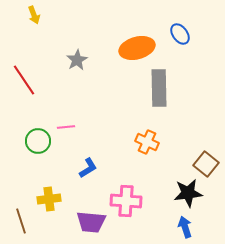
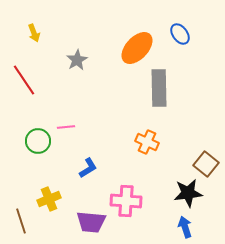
yellow arrow: moved 18 px down
orange ellipse: rotated 32 degrees counterclockwise
yellow cross: rotated 15 degrees counterclockwise
